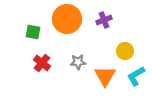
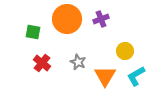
purple cross: moved 3 px left, 1 px up
gray star: rotated 28 degrees clockwise
